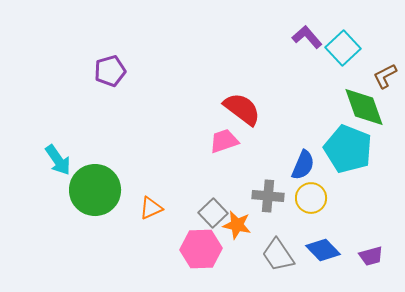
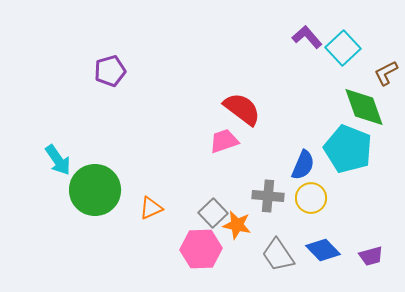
brown L-shape: moved 1 px right, 3 px up
